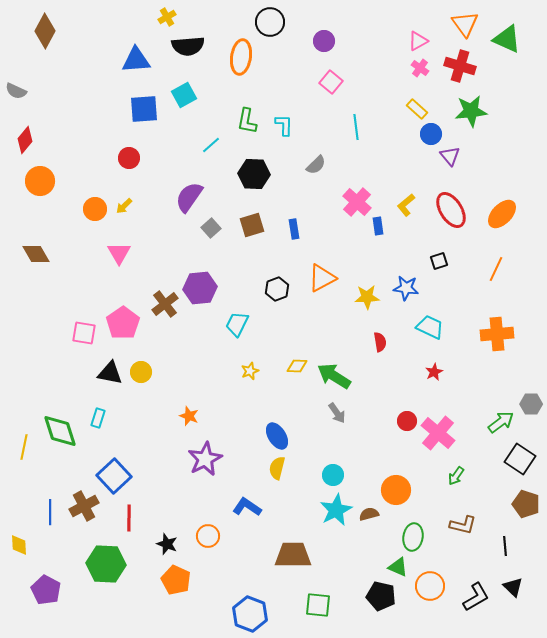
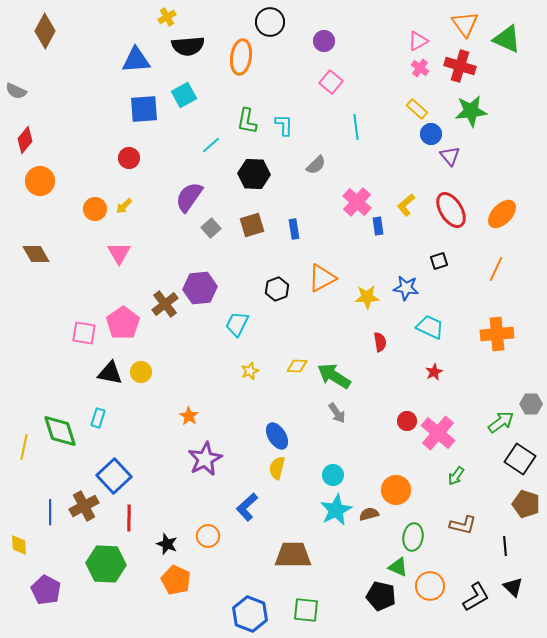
orange star at (189, 416): rotated 12 degrees clockwise
blue L-shape at (247, 507): rotated 76 degrees counterclockwise
green square at (318, 605): moved 12 px left, 5 px down
